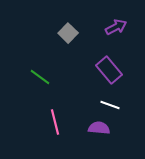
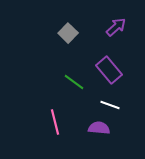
purple arrow: rotated 15 degrees counterclockwise
green line: moved 34 px right, 5 px down
